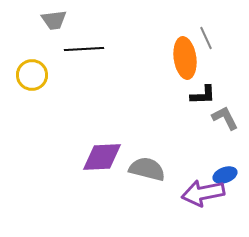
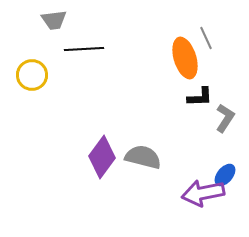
orange ellipse: rotated 9 degrees counterclockwise
black L-shape: moved 3 px left, 2 px down
gray L-shape: rotated 60 degrees clockwise
purple diamond: rotated 51 degrees counterclockwise
gray semicircle: moved 4 px left, 12 px up
blue ellipse: rotated 30 degrees counterclockwise
